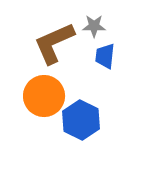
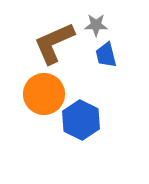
gray star: moved 2 px right, 1 px up
blue trapezoid: moved 1 px right, 1 px up; rotated 20 degrees counterclockwise
orange circle: moved 2 px up
